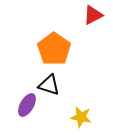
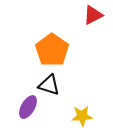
orange pentagon: moved 2 px left, 1 px down
purple ellipse: moved 1 px right, 2 px down
yellow star: moved 1 px right, 1 px up; rotated 15 degrees counterclockwise
